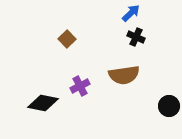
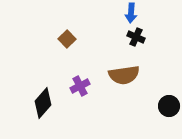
blue arrow: rotated 138 degrees clockwise
black diamond: rotated 60 degrees counterclockwise
